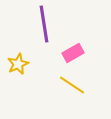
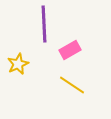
purple line: rotated 6 degrees clockwise
pink rectangle: moved 3 px left, 3 px up
